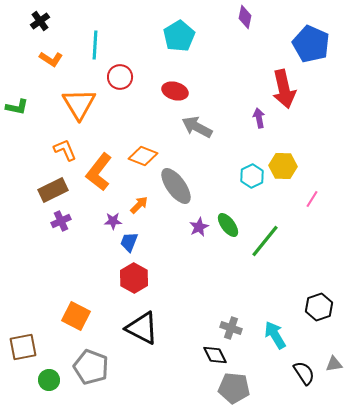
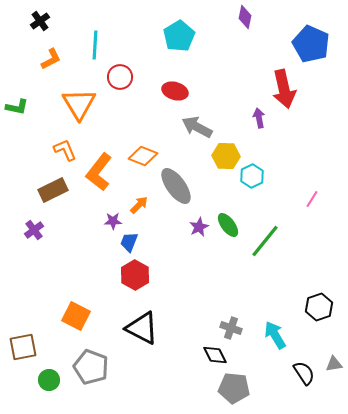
orange L-shape at (51, 59): rotated 60 degrees counterclockwise
yellow hexagon at (283, 166): moved 57 px left, 10 px up
purple cross at (61, 221): moved 27 px left, 9 px down; rotated 12 degrees counterclockwise
red hexagon at (134, 278): moved 1 px right, 3 px up
